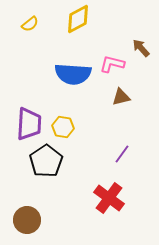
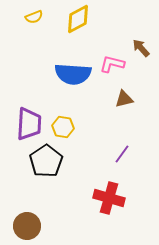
yellow semicircle: moved 4 px right, 7 px up; rotated 18 degrees clockwise
brown triangle: moved 3 px right, 2 px down
red cross: rotated 20 degrees counterclockwise
brown circle: moved 6 px down
